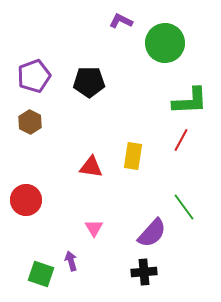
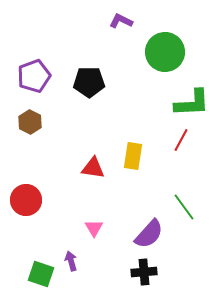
green circle: moved 9 px down
green L-shape: moved 2 px right, 2 px down
red triangle: moved 2 px right, 1 px down
purple semicircle: moved 3 px left, 1 px down
